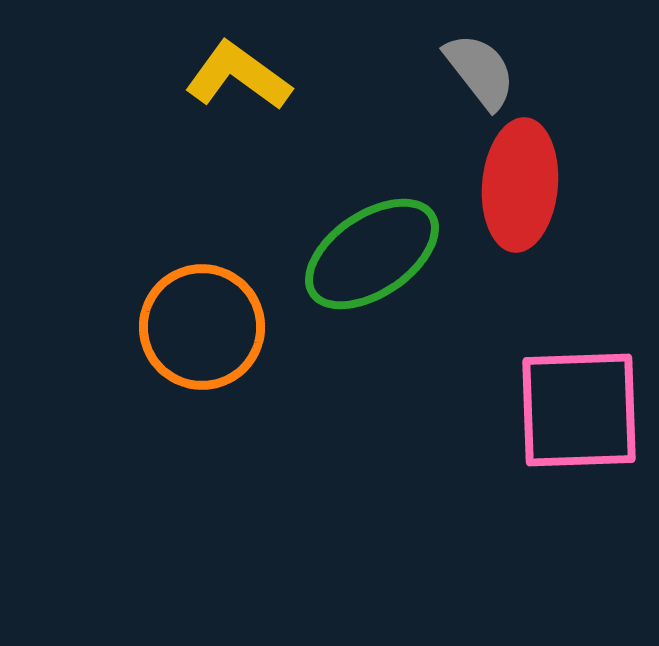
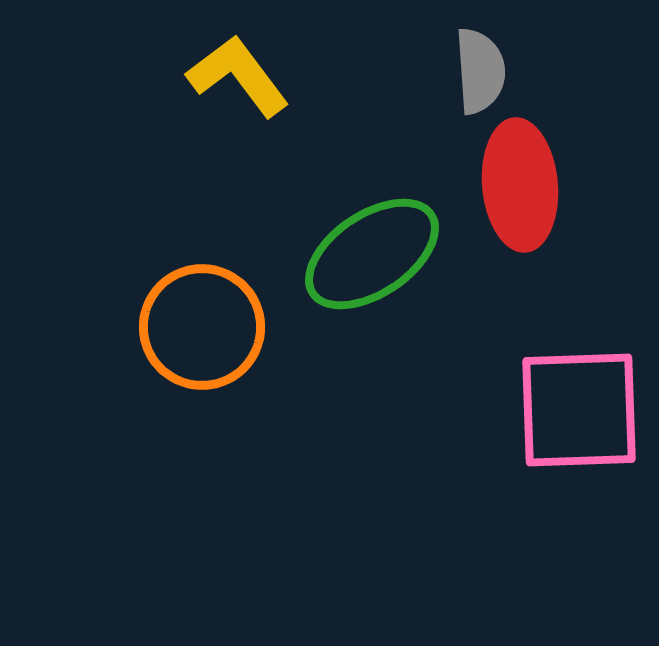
gray semicircle: rotated 34 degrees clockwise
yellow L-shape: rotated 17 degrees clockwise
red ellipse: rotated 10 degrees counterclockwise
